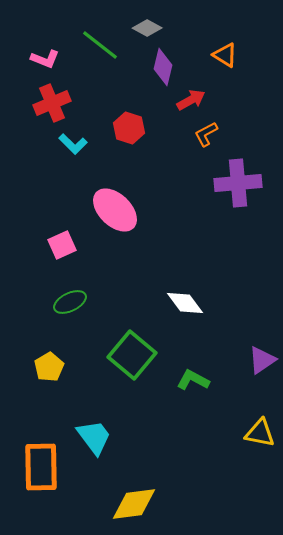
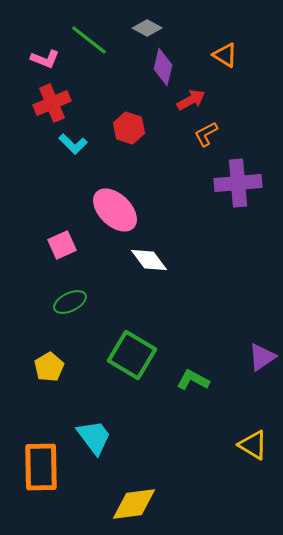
green line: moved 11 px left, 5 px up
white diamond: moved 36 px left, 43 px up
green square: rotated 9 degrees counterclockwise
purple triangle: moved 3 px up
yellow triangle: moved 7 px left, 12 px down; rotated 20 degrees clockwise
